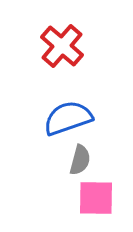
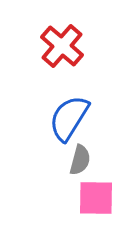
blue semicircle: moved 1 px right; rotated 39 degrees counterclockwise
